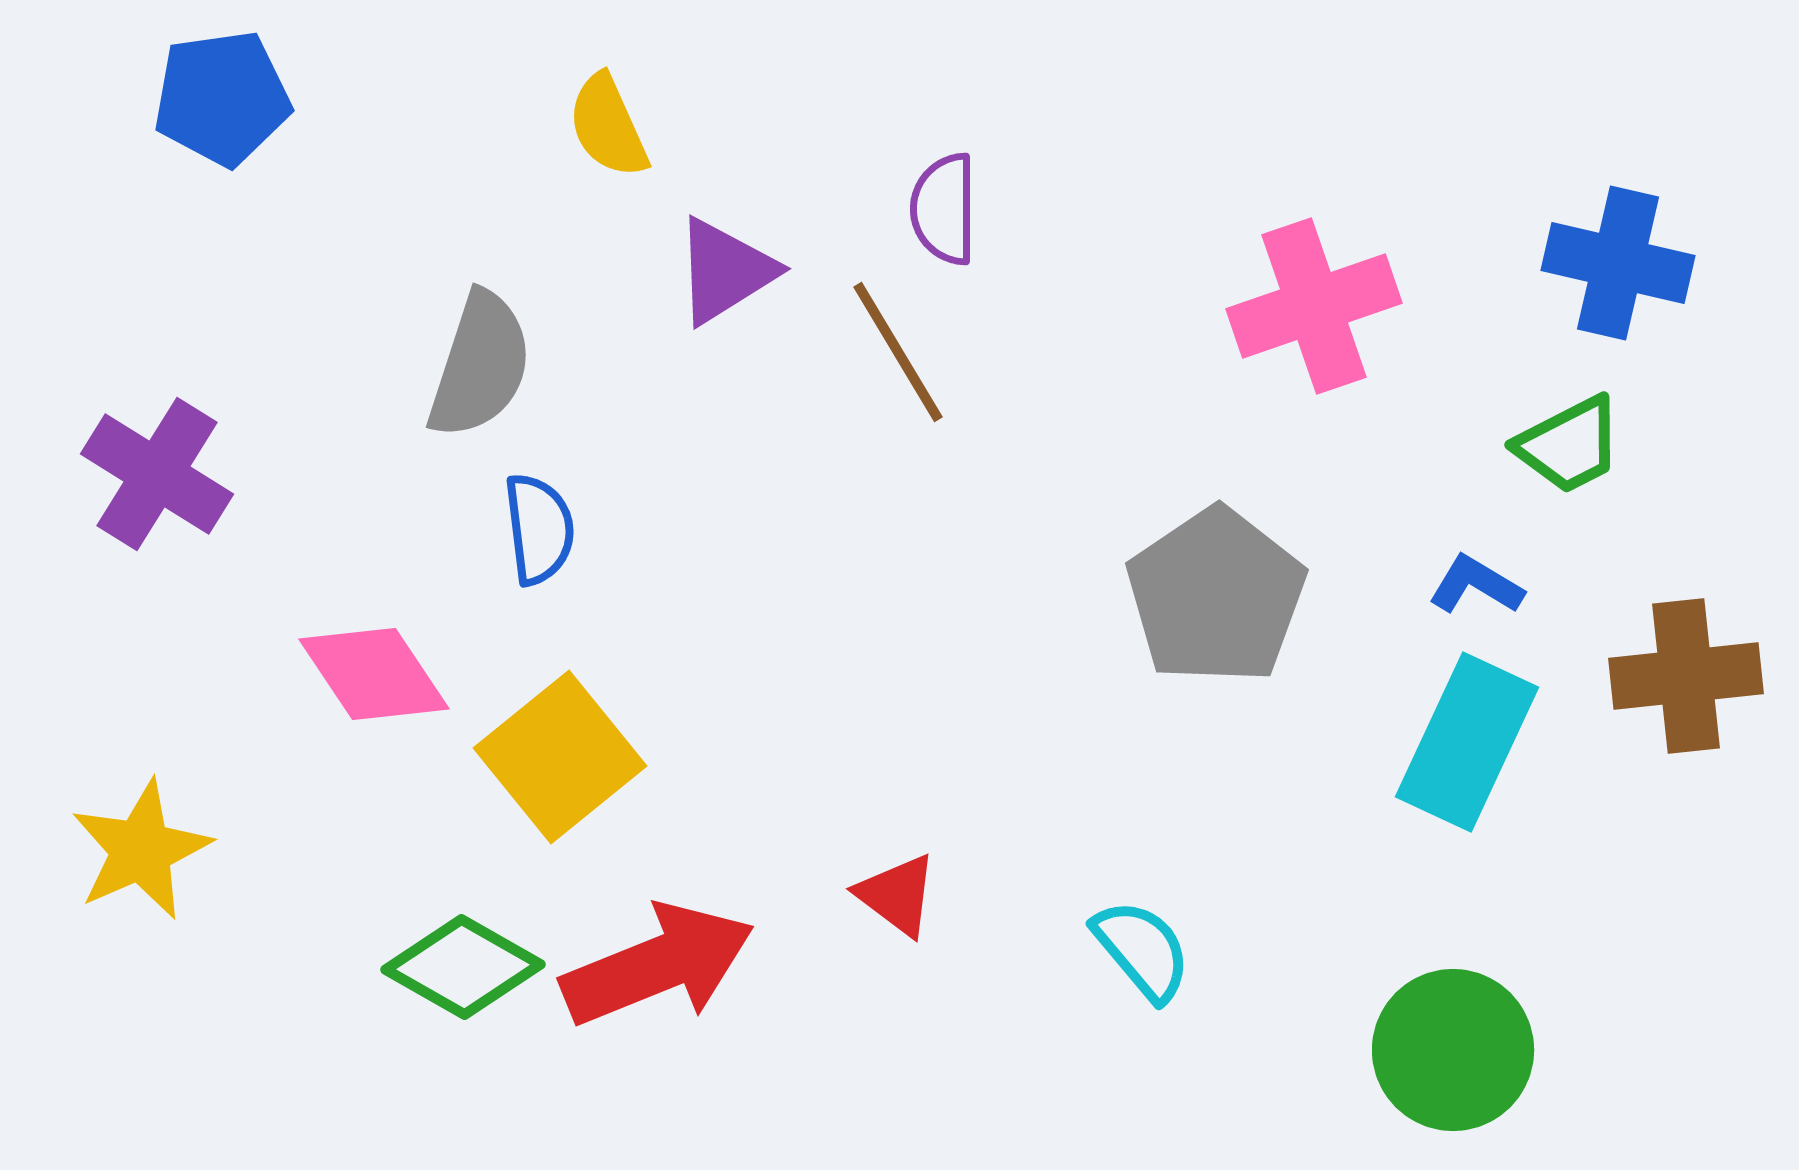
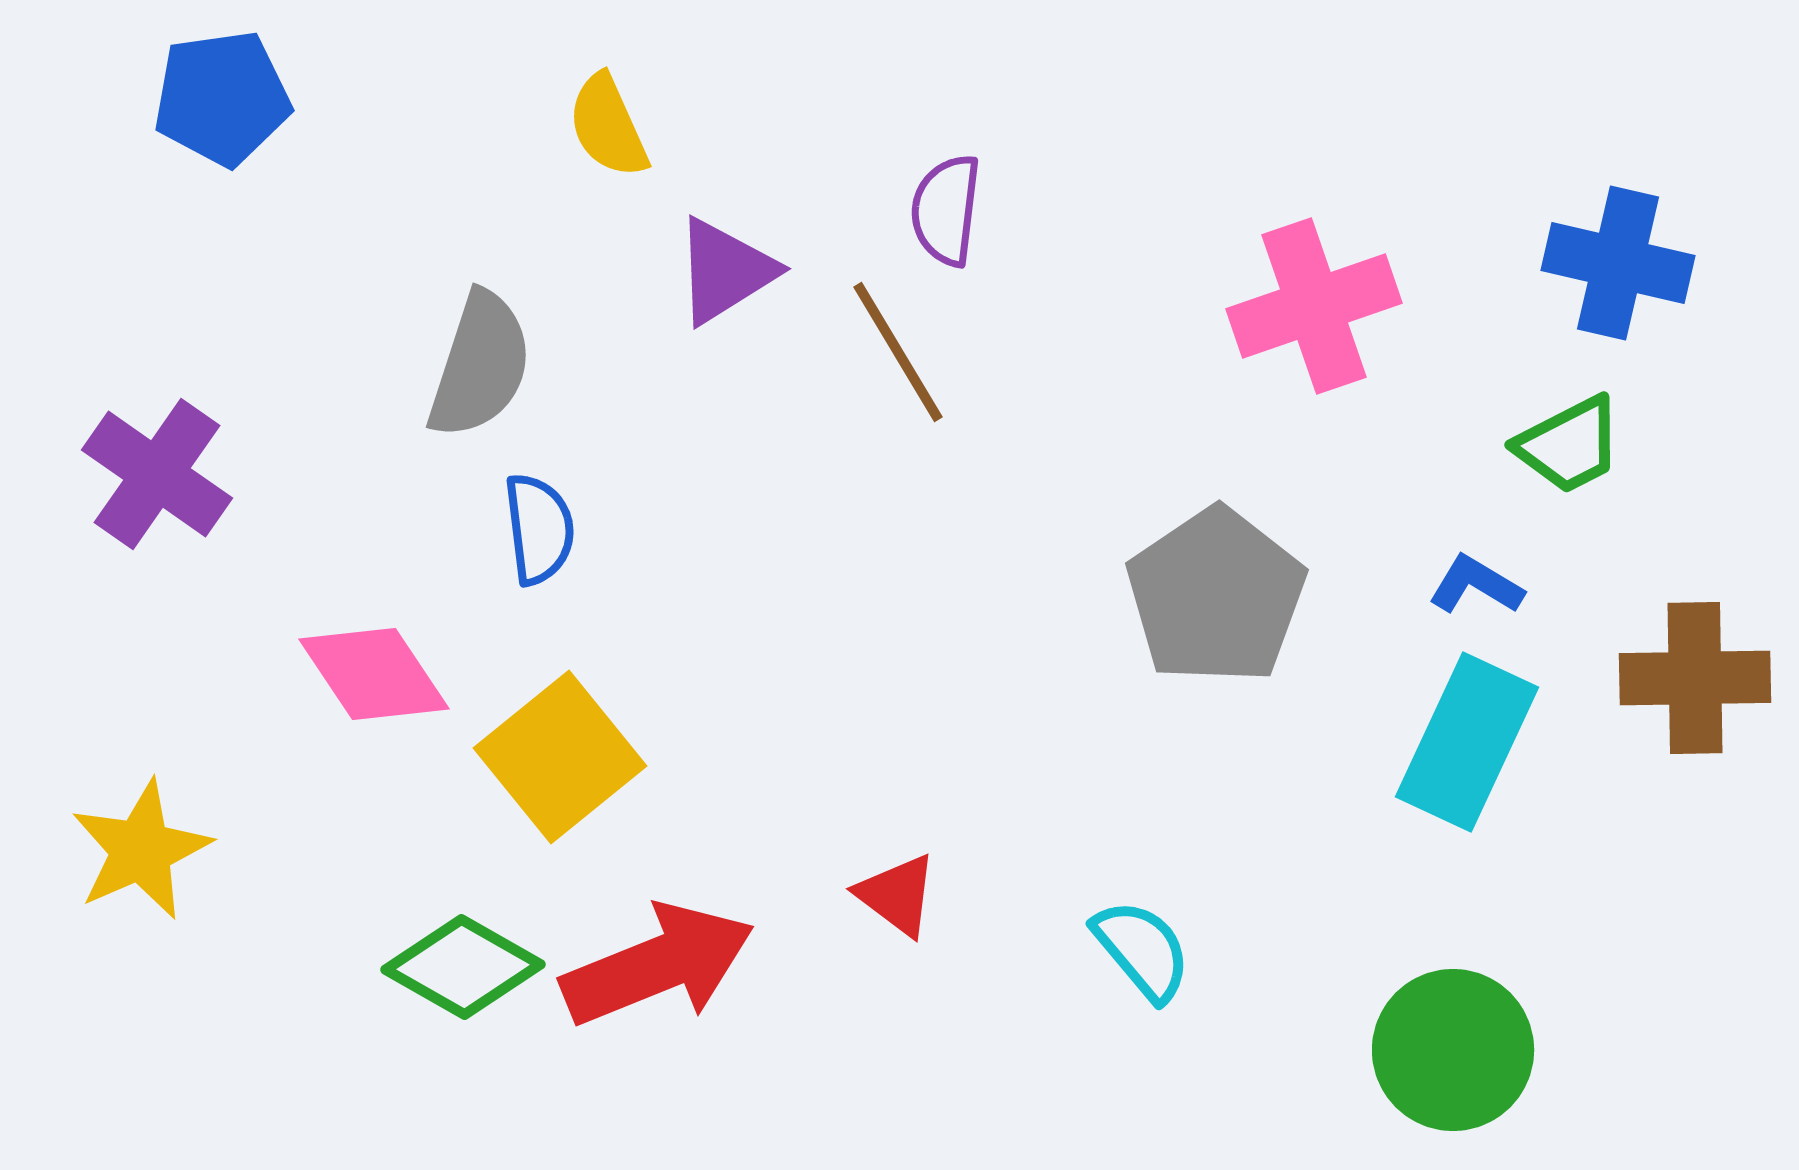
purple semicircle: moved 2 px right, 1 px down; rotated 7 degrees clockwise
purple cross: rotated 3 degrees clockwise
brown cross: moved 9 px right, 2 px down; rotated 5 degrees clockwise
